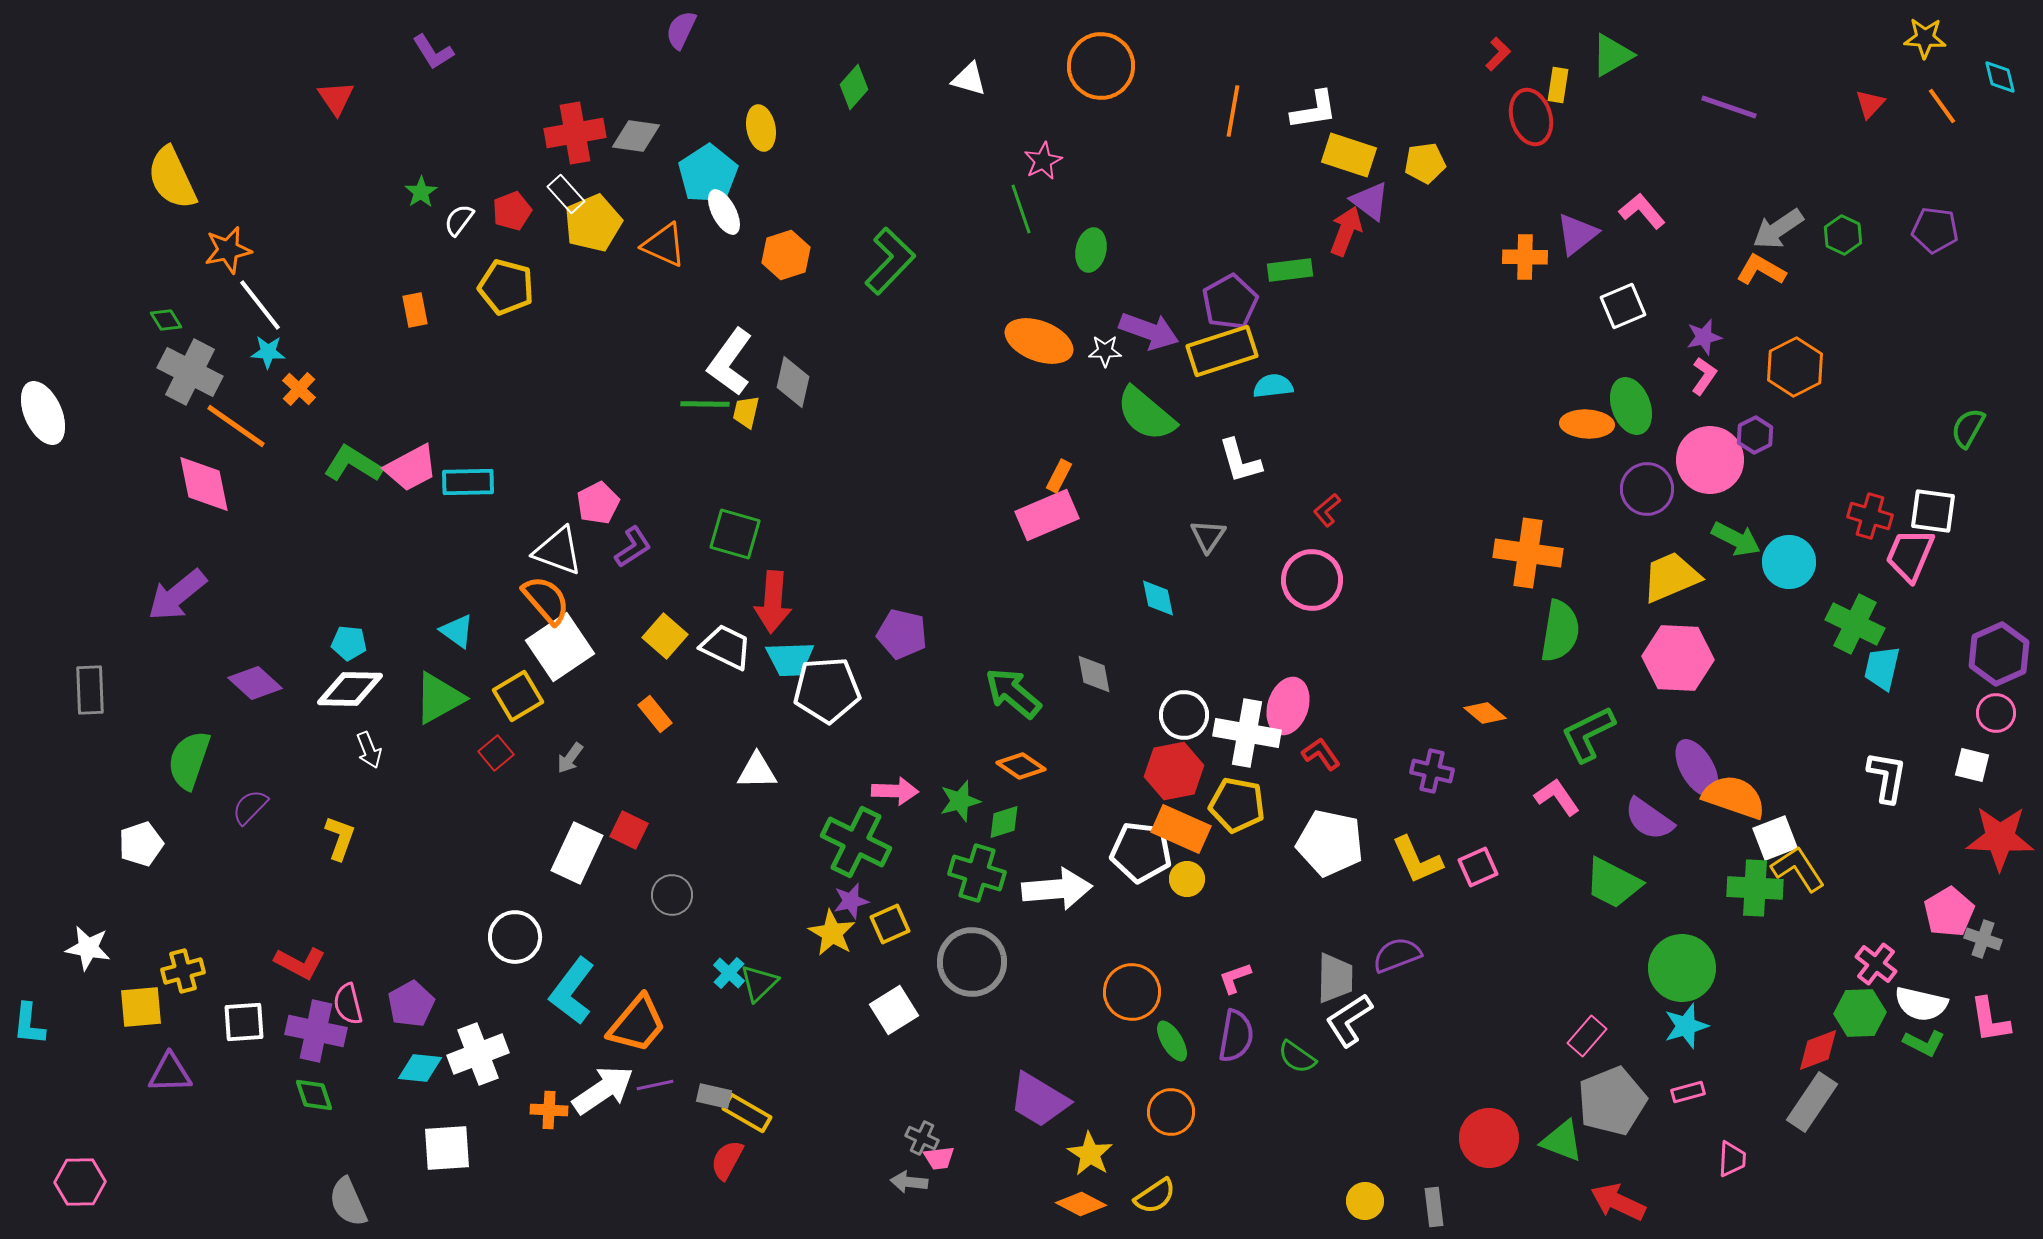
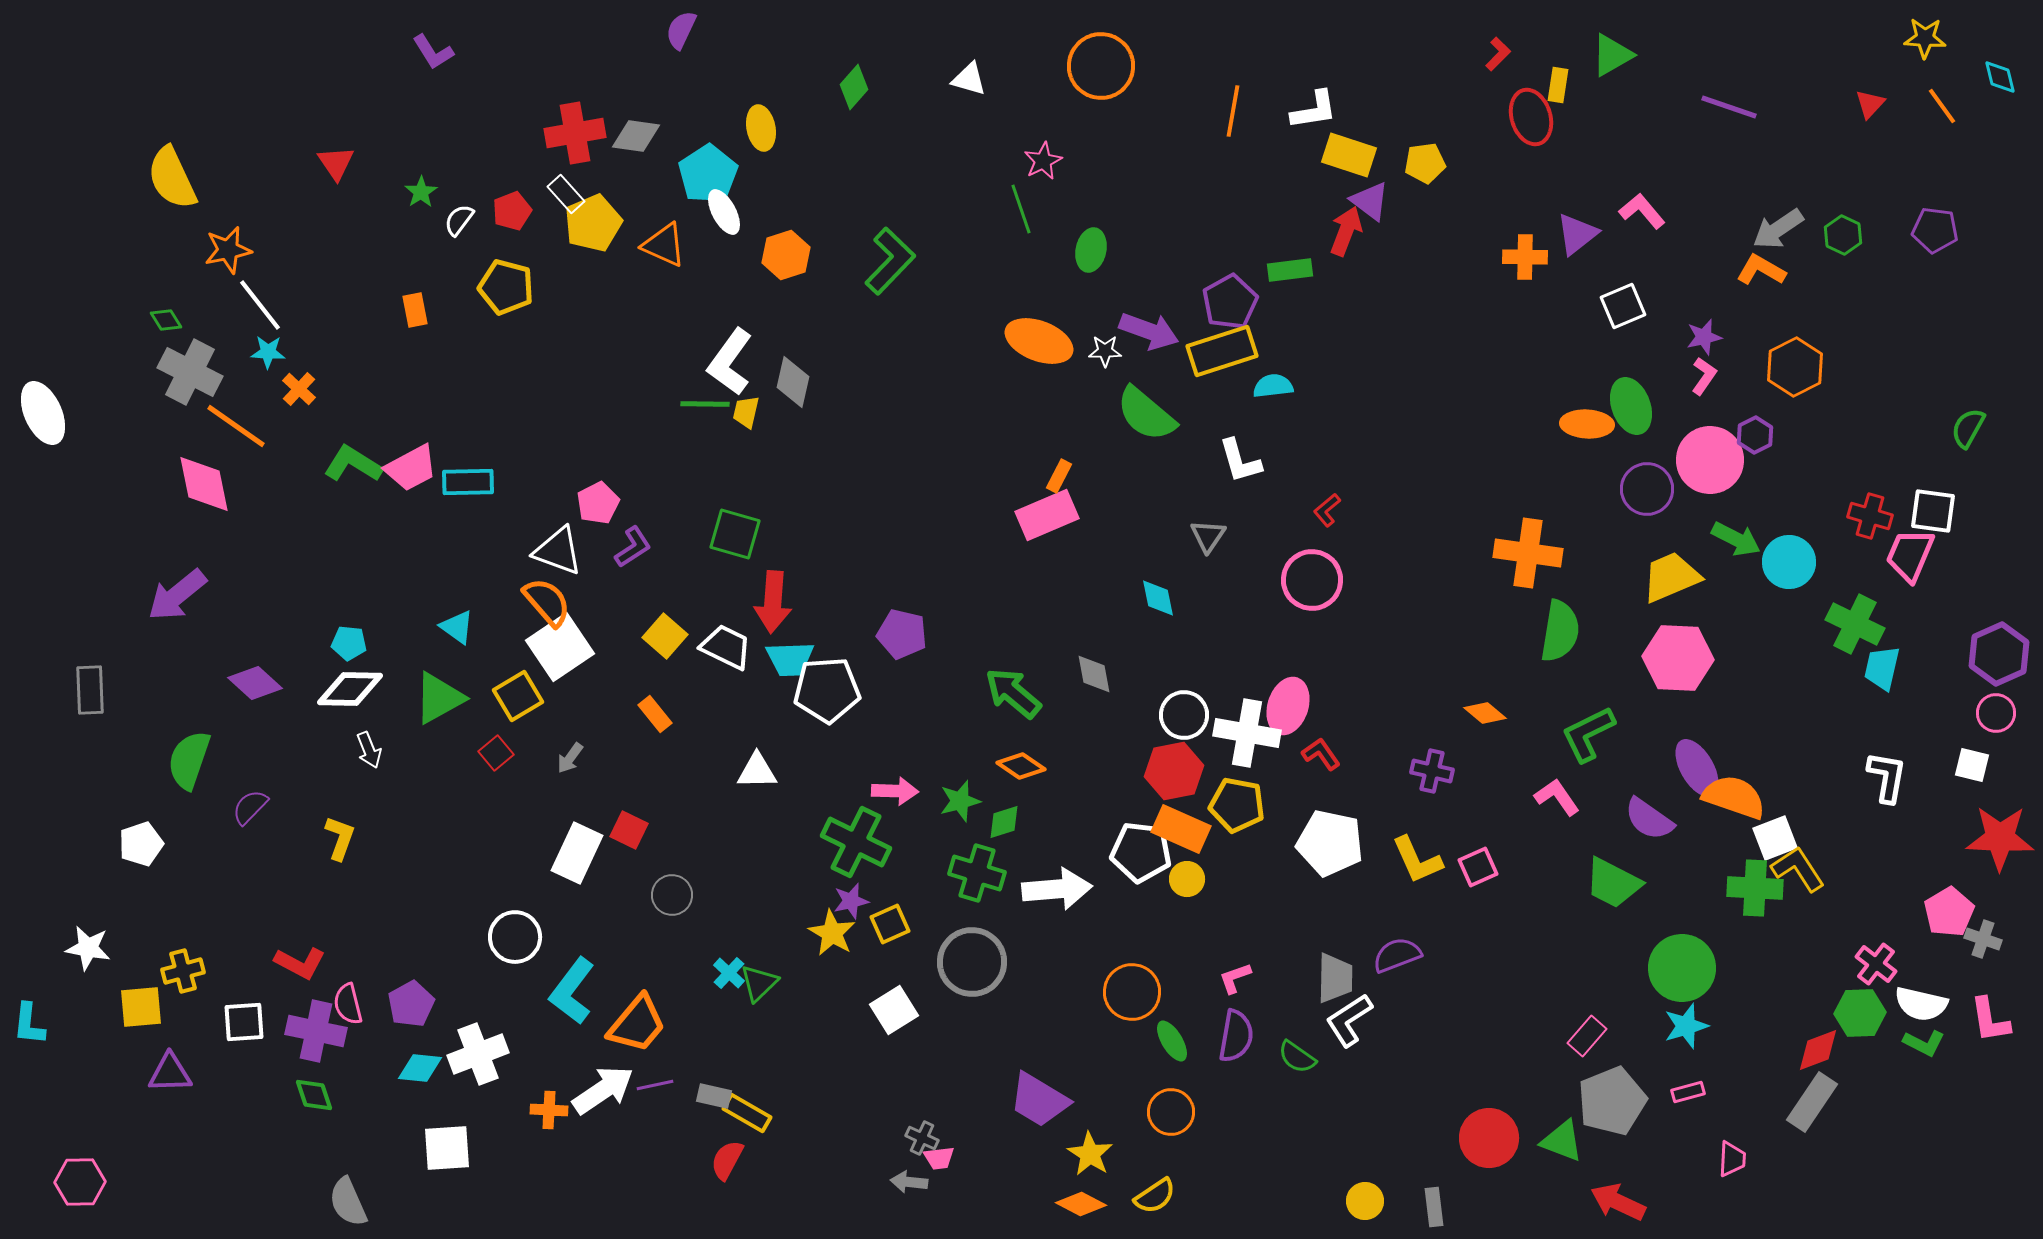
red triangle at (336, 98): moved 65 px down
orange semicircle at (546, 600): moved 1 px right, 2 px down
cyan triangle at (457, 631): moved 4 px up
